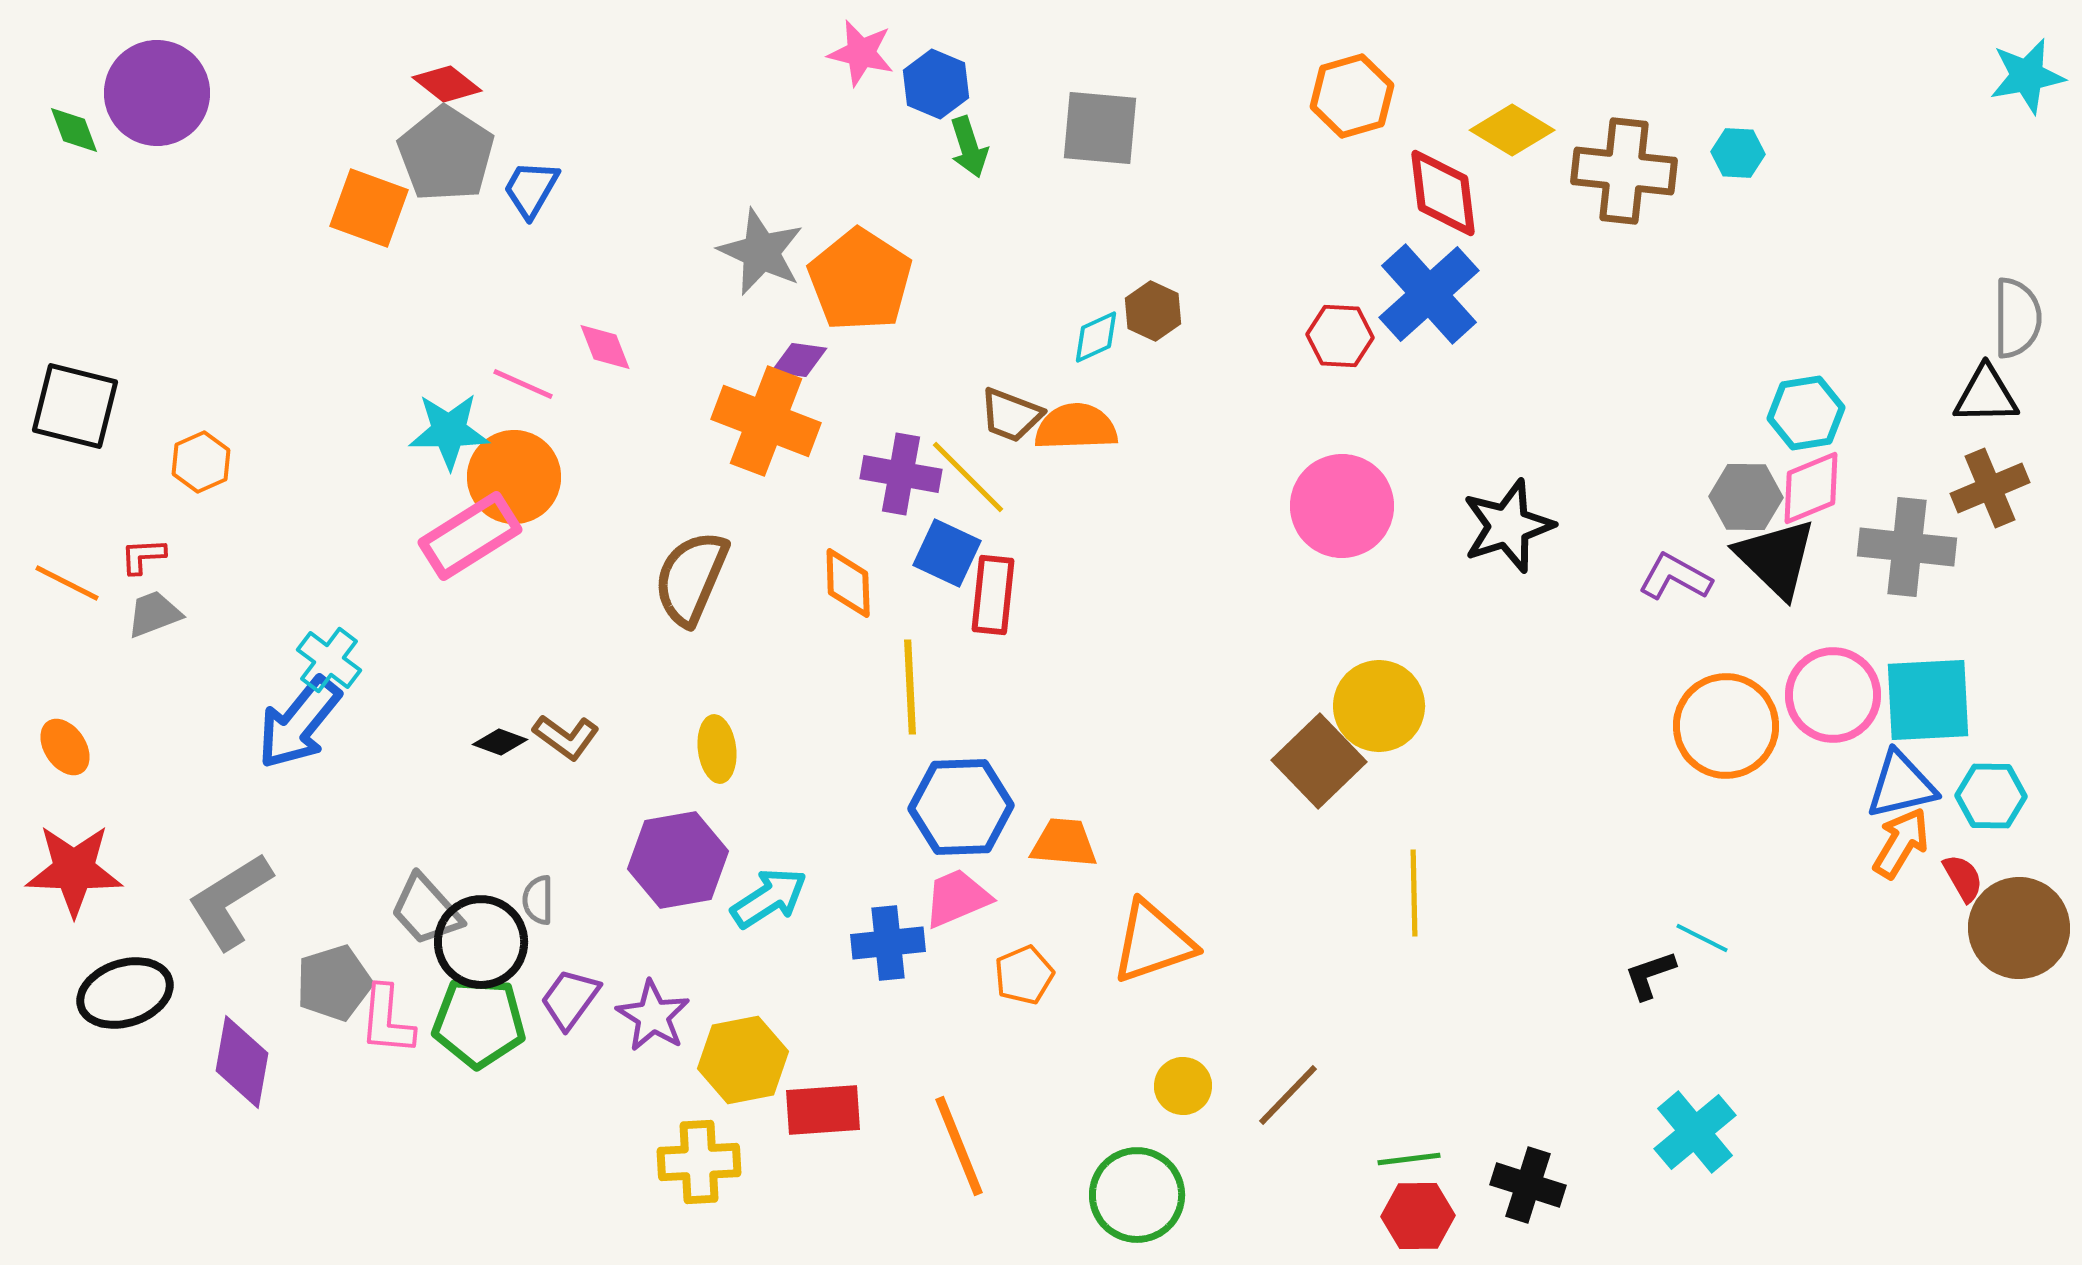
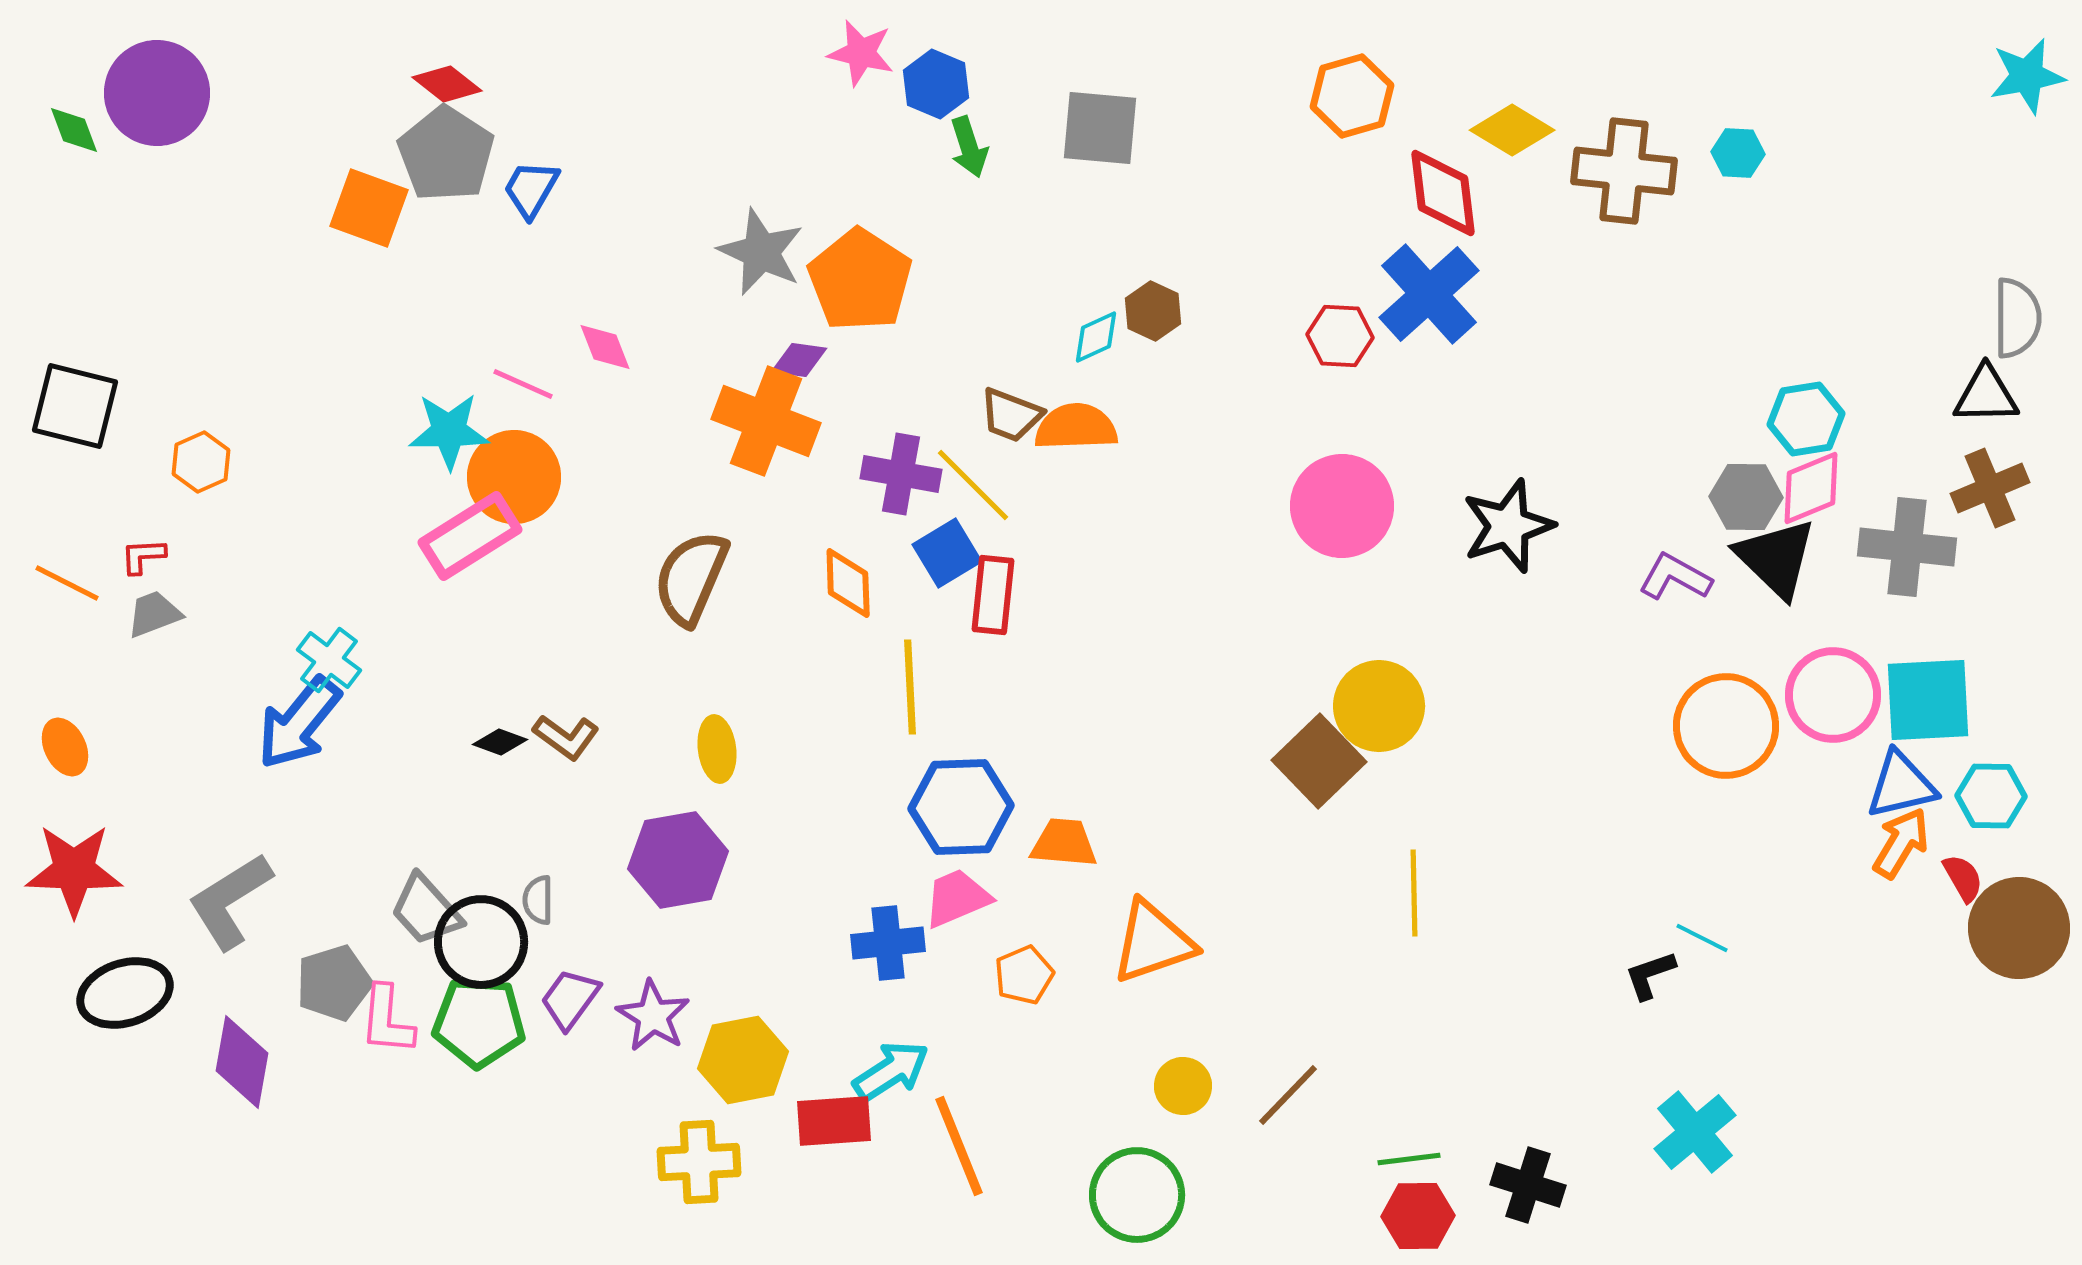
cyan hexagon at (1806, 413): moved 6 px down
yellow line at (968, 477): moved 5 px right, 8 px down
blue square at (947, 553): rotated 34 degrees clockwise
orange ellipse at (65, 747): rotated 8 degrees clockwise
cyan arrow at (769, 898): moved 122 px right, 173 px down
red rectangle at (823, 1110): moved 11 px right, 11 px down
